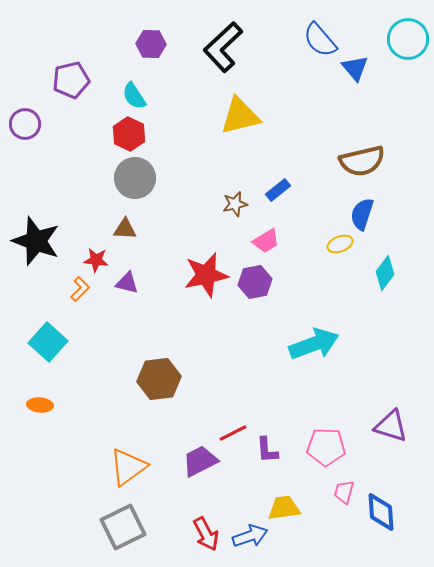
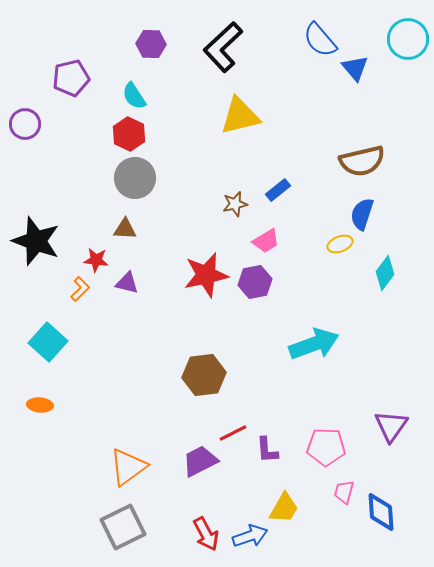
purple pentagon at (71, 80): moved 2 px up
brown hexagon at (159, 379): moved 45 px right, 4 px up
purple triangle at (391, 426): rotated 48 degrees clockwise
yellow trapezoid at (284, 508): rotated 128 degrees clockwise
